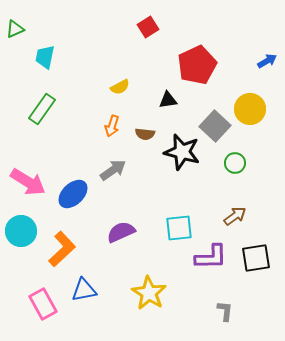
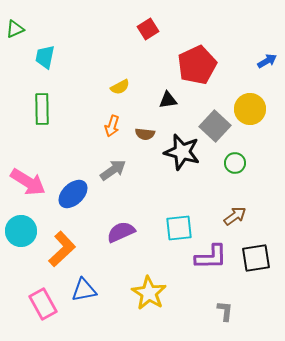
red square: moved 2 px down
green rectangle: rotated 36 degrees counterclockwise
